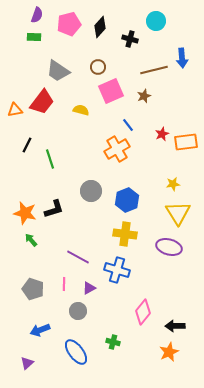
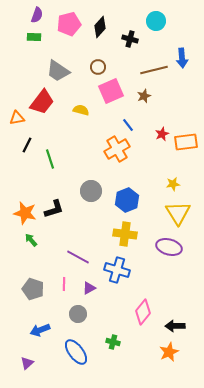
orange triangle at (15, 110): moved 2 px right, 8 px down
gray circle at (78, 311): moved 3 px down
